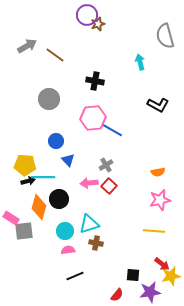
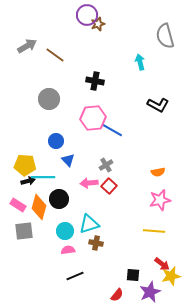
pink rectangle: moved 7 px right, 13 px up
purple star: rotated 15 degrees counterclockwise
